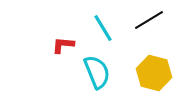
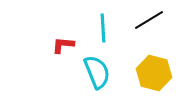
cyan line: rotated 28 degrees clockwise
